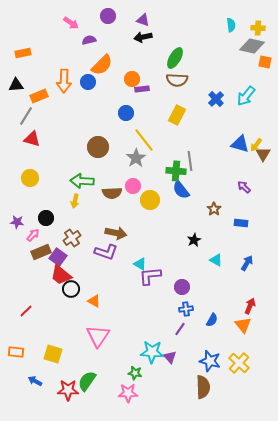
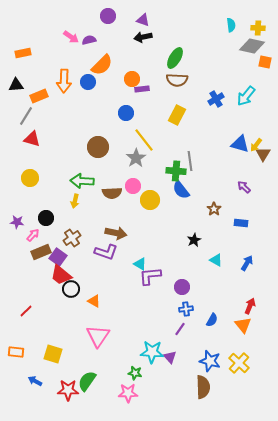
pink arrow at (71, 23): moved 14 px down
blue cross at (216, 99): rotated 14 degrees clockwise
